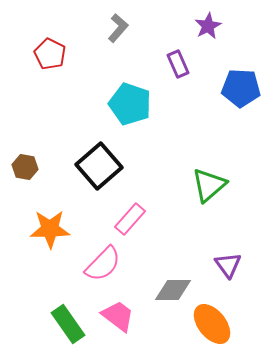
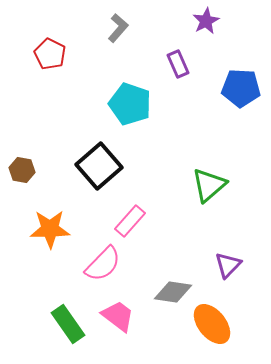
purple star: moved 2 px left, 5 px up
brown hexagon: moved 3 px left, 3 px down
pink rectangle: moved 2 px down
purple triangle: rotated 20 degrees clockwise
gray diamond: moved 2 px down; rotated 9 degrees clockwise
